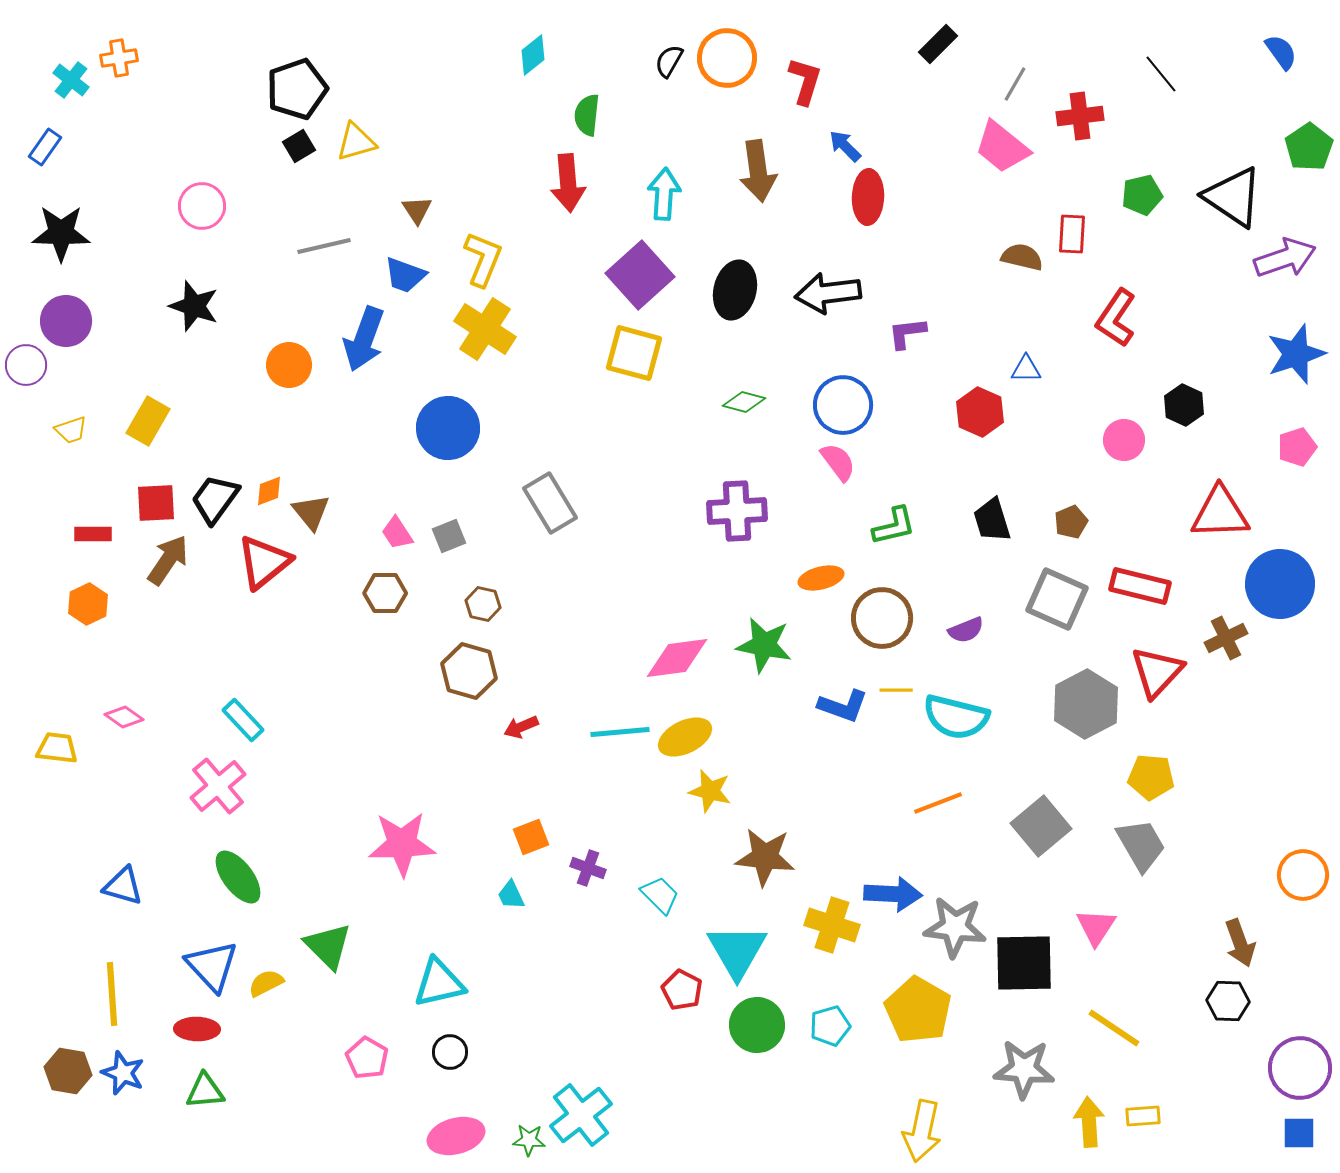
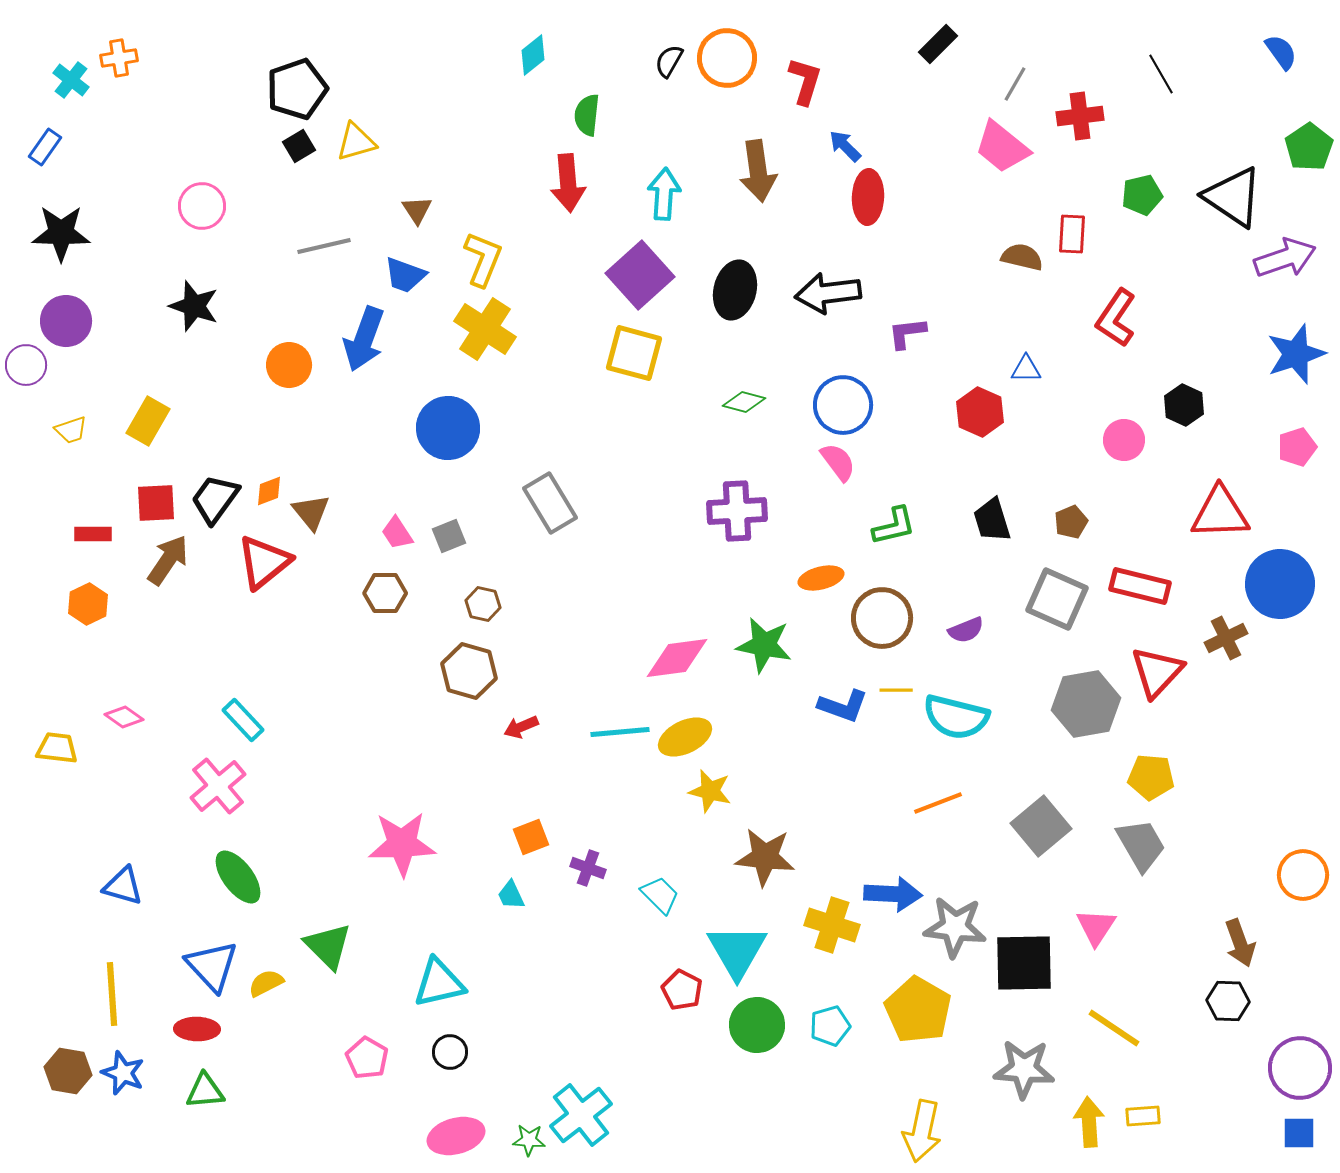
black line at (1161, 74): rotated 9 degrees clockwise
gray hexagon at (1086, 704): rotated 18 degrees clockwise
